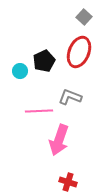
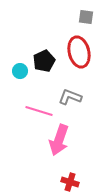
gray square: moved 2 px right; rotated 35 degrees counterclockwise
red ellipse: rotated 36 degrees counterclockwise
pink line: rotated 20 degrees clockwise
red cross: moved 2 px right
